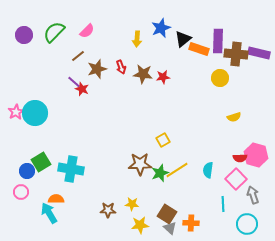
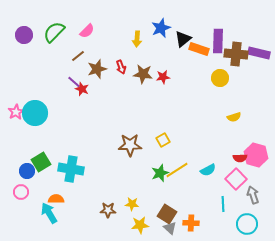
brown star at (140, 164): moved 10 px left, 19 px up
cyan semicircle at (208, 170): rotated 126 degrees counterclockwise
